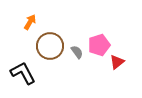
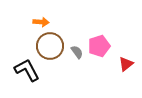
orange arrow: moved 11 px right; rotated 63 degrees clockwise
pink pentagon: moved 1 px down
red triangle: moved 9 px right, 2 px down
black L-shape: moved 4 px right, 3 px up
